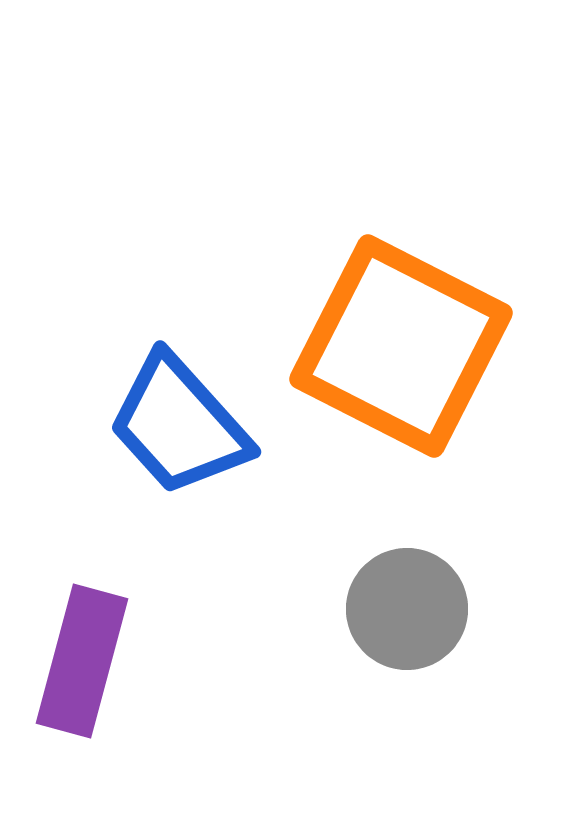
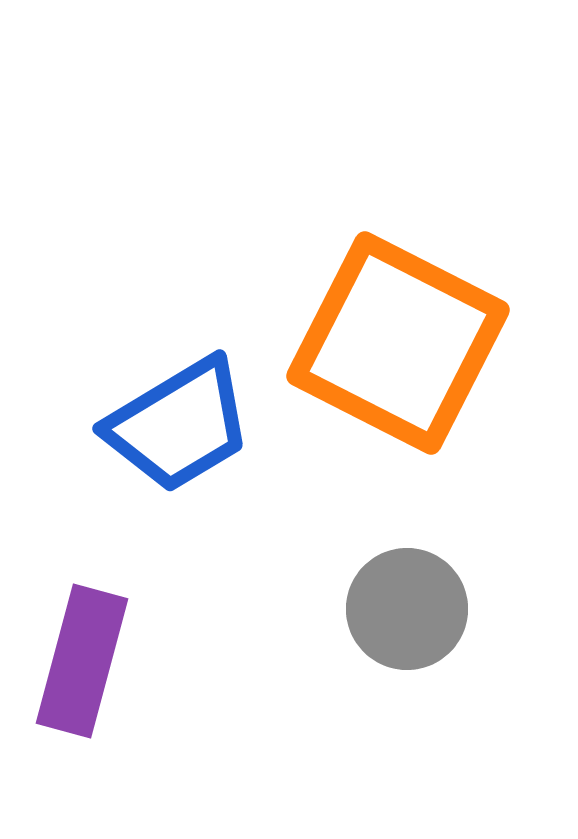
orange square: moved 3 px left, 3 px up
blue trapezoid: rotated 79 degrees counterclockwise
